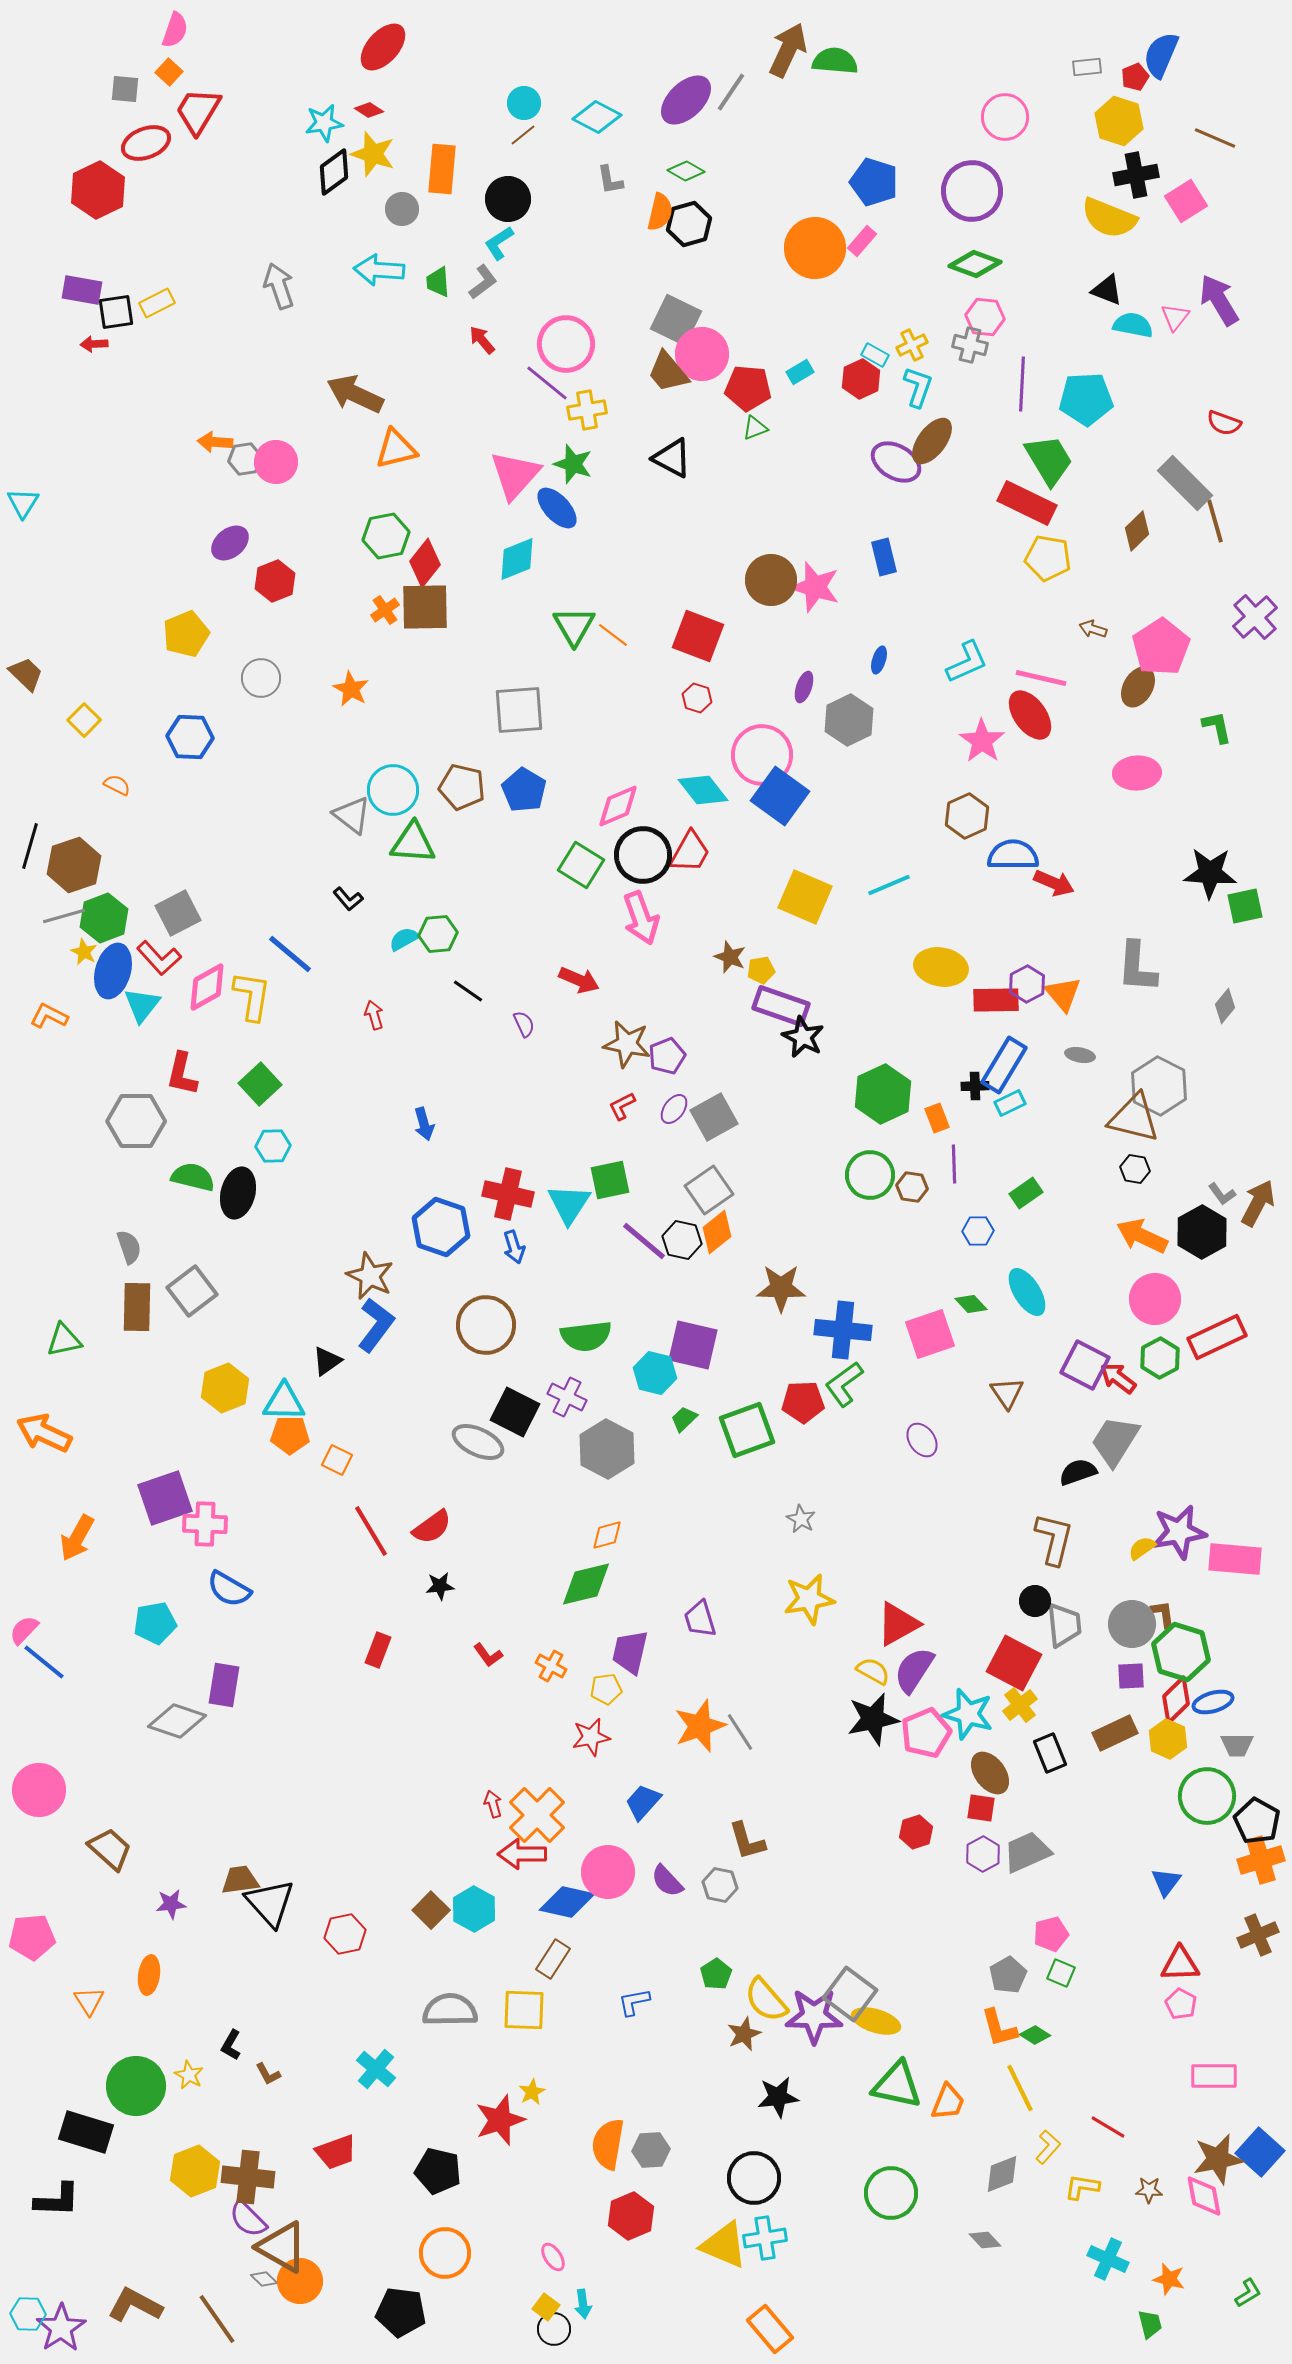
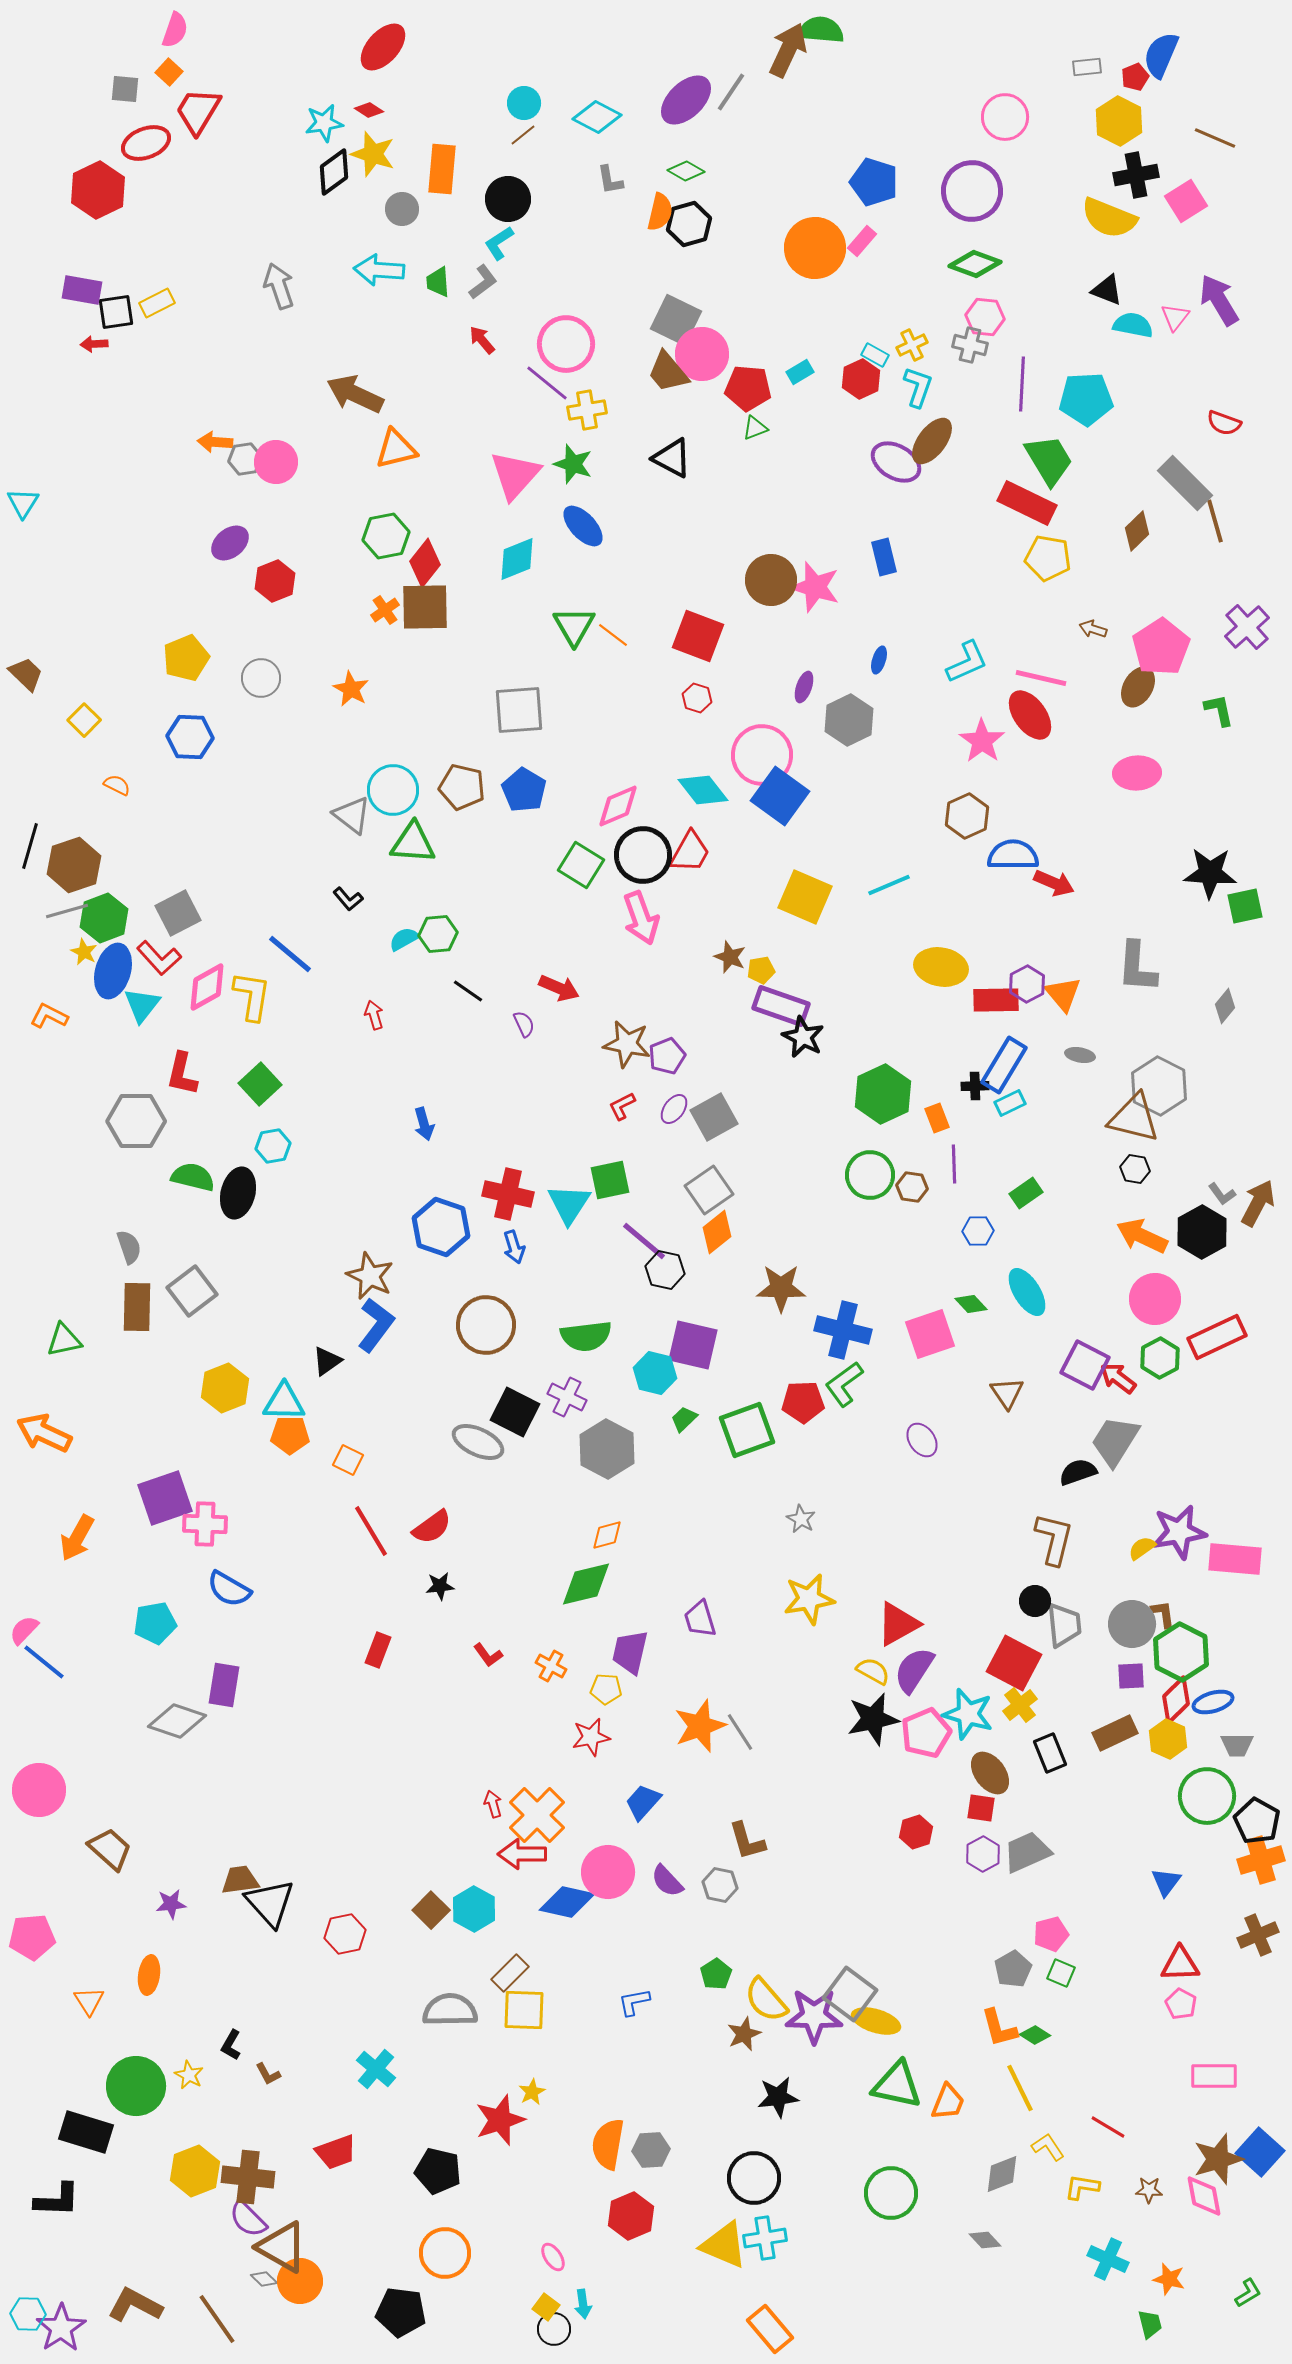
green semicircle at (835, 61): moved 14 px left, 31 px up
yellow hexagon at (1119, 121): rotated 9 degrees clockwise
blue ellipse at (557, 508): moved 26 px right, 18 px down
purple cross at (1255, 617): moved 8 px left, 10 px down
yellow pentagon at (186, 634): moved 24 px down
green L-shape at (1217, 727): moved 2 px right, 17 px up
gray line at (64, 916): moved 3 px right, 5 px up
red arrow at (579, 980): moved 20 px left, 8 px down
cyan hexagon at (273, 1146): rotated 8 degrees counterclockwise
black hexagon at (682, 1240): moved 17 px left, 30 px down
blue cross at (843, 1330): rotated 8 degrees clockwise
orange square at (337, 1460): moved 11 px right
green hexagon at (1181, 1652): rotated 10 degrees clockwise
yellow pentagon at (606, 1689): rotated 12 degrees clockwise
brown rectangle at (553, 1959): moved 43 px left, 14 px down; rotated 12 degrees clockwise
gray pentagon at (1008, 1975): moved 5 px right, 6 px up
yellow L-shape at (1048, 2147): rotated 76 degrees counterclockwise
brown star at (1218, 2159): rotated 6 degrees counterclockwise
